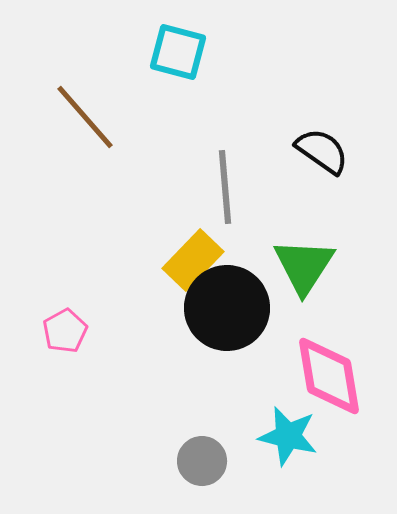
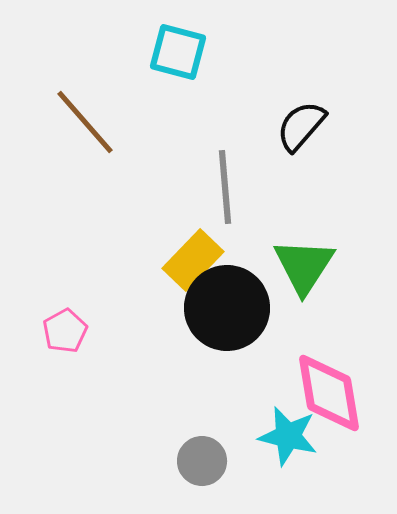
brown line: moved 5 px down
black semicircle: moved 21 px left, 25 px up; rotated 84 degrees counterclockwise
pink diamond: moved 17 px down
